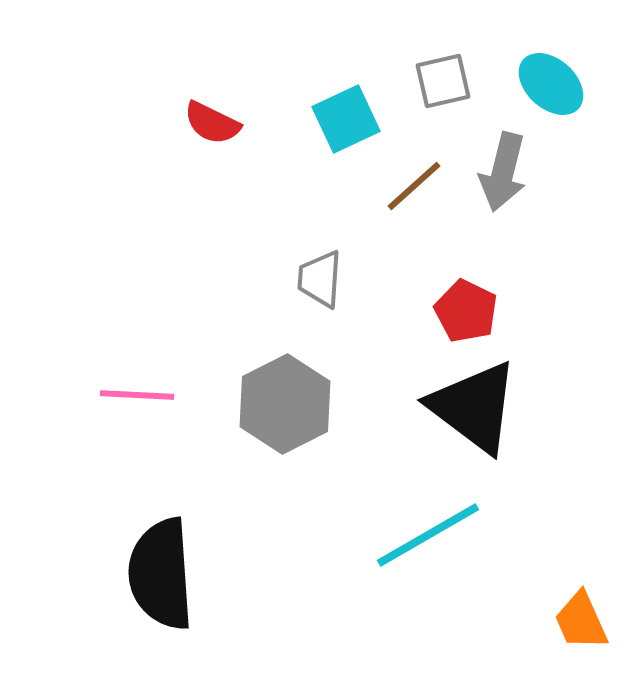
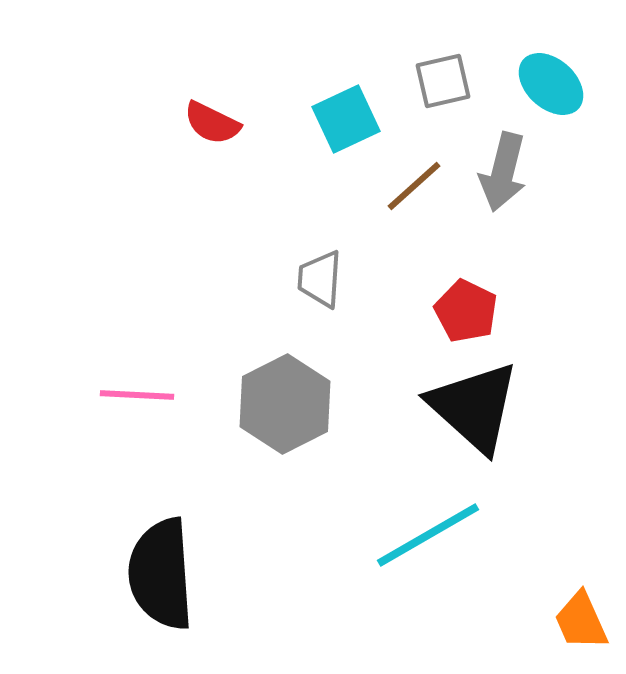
black triangle: rotated 5 degrees clockwise
